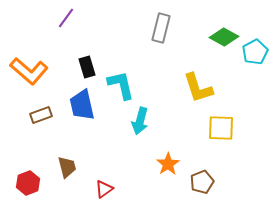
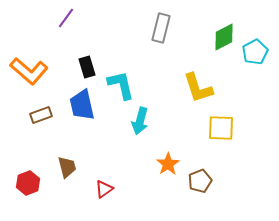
green diamond: rotated 56 degrees counterclockwise
brown pentagon: moved 2 px left, 1 px up
